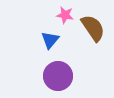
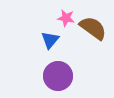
pink star: moved 1 px right, 3 px down
brown semicircle: rotated 20 degrees counterclockwise
